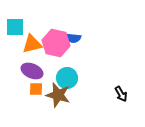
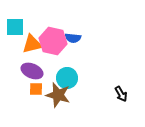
pink hexagon: moved 3 px left, 2 px up
